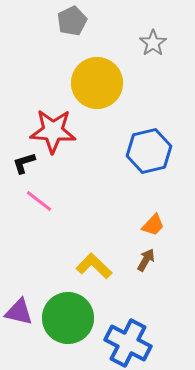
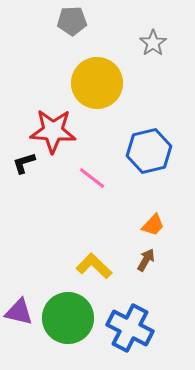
gray pentagon: rotated 24 degrees clockwise
pink line: moved 53 px right, 23 px up
blue cross: moved 2 px right, 15 px up
